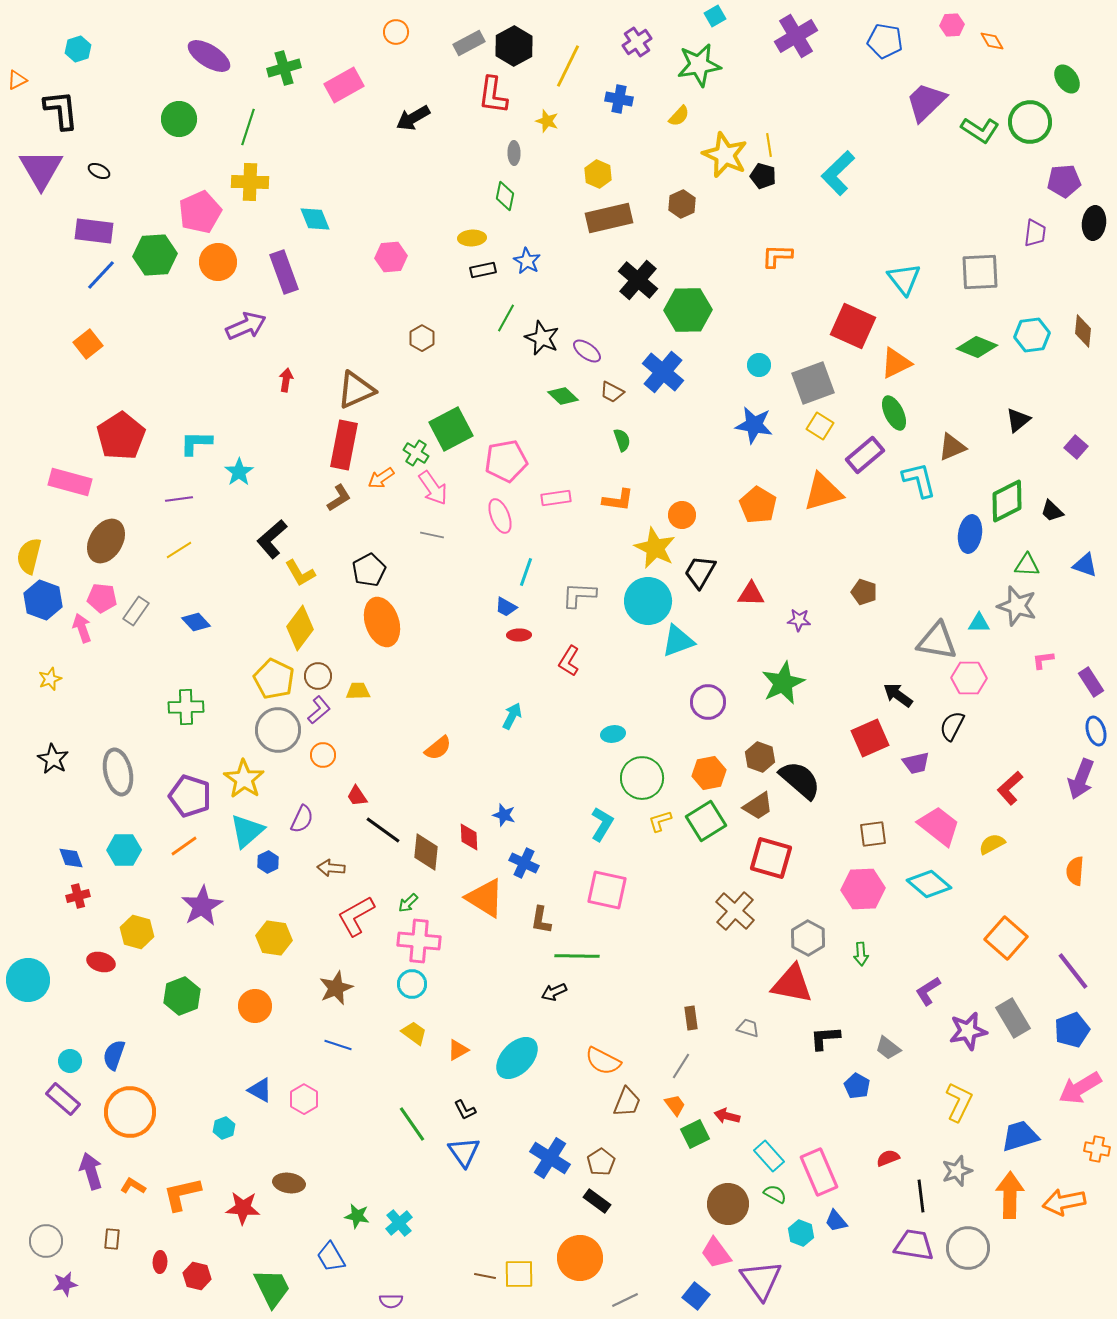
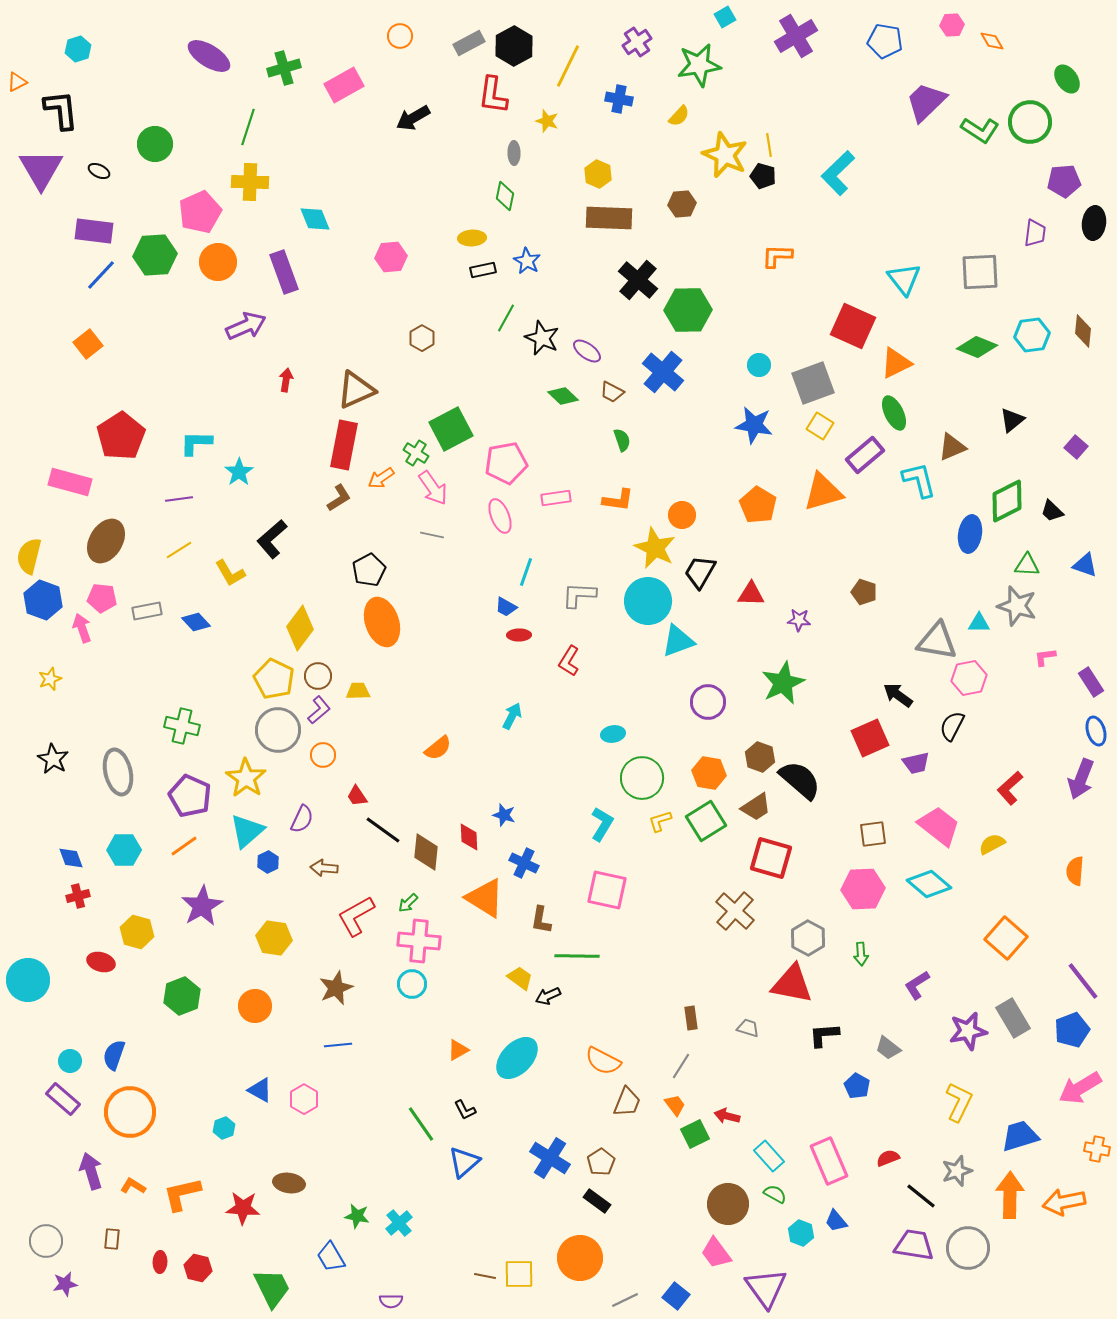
cyan square at (715, 16): moved 10 px right, 1 px down
orange circle at (396, 32): moved 4 px right, 4 px down
orange triangle at (17, 80): moved 2 px down
green circle at (179, 119): moved 24 px left, 25 px down
brown hexagon at (682, 204): rotated 20 degrees clockwise
brown rectangle at (609, 218): rotated 15 degrees clockwise
black triangle at (1018, 420): moved 6 px left
pink pentagon at (506, 461): moved 2 px down
yellow L-shape at (300, 573): moved 70 px left
gray rectangle at (136, 611): moved 11 px right; rotated 44 degrees clockwise
pink L-shape at (1043, 660): moved 2 px right, 3 px up
pink hexagon at (969, 678): rotated 12 degrees counterclockwise
green cross at (186, 707): moved 4 px left, 19 px down; rotated 16 degrees clockwise
orange hexagon at (709, 773): rotated 20 degrees clockwise
yellow star at (244, 779): moved 2 px right, 1 px up
purple pentagon at (190, 796): rotated 6 degrees clockwise
brown trapezoid at (758, 806): moved 2 px left, 1 px down
brown arrow at (331, 868): moved 7 px left
purple line at (1073, 971): moved 10 px right, 10 px down
purple L-shape at (928, 991): moved 11 px left, 6 px up
black arrow at (554, 992): moved 6 px left, 4 px down
yellow trapezoid at (414, 1033): moved 106 px right, 55 px up
black L-shape at (825, 1038): moved 1 px left, 3 px up
blue line at (338, 1045): rotated 24 degrees counterclockwise
green line at (412, 1124): moved 9 px right
blue triangle at (464, 1152): moved 10 px down; rotated 24 degrees clockwise
pink rectangle at (819, 1172): moved 10 px right, 11 px up
black line at (921, 1196): rotated 44 degrees counterclockwise
red hexagon at (197, 1276): moved 1 px right, 8 px up
purple triangle at (761, 1280): moved 5 px right, 8 px down
blue square at (696, 1296): moved 20 px left
